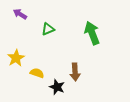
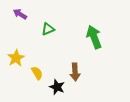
green arrow: moved 2 px right, 4 px down
yellow semicircle: rotated 40 degrees clockwise
